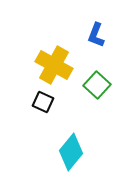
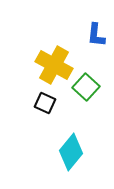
blue L-shape: rotated 15 degrees counterclockwise
green square: moved 11 px left, 2 px down
black square: moved 2 px right, 1 px down
